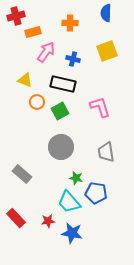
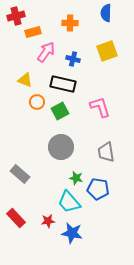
gray rectangle: moved 2 px left
blue pentagon: moved 2 px right, 4 px up
